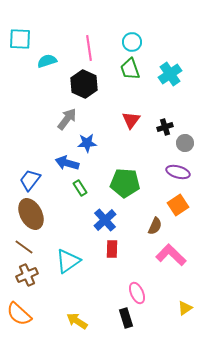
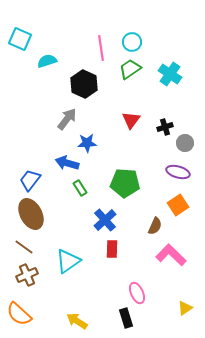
cyan square: rotated 20 degrees clockwise
pink line: moved 12 px right
green trapezoid: rotated 75 degrees clockwise
cyan cross: rotated 20 degrees counterclockwise
